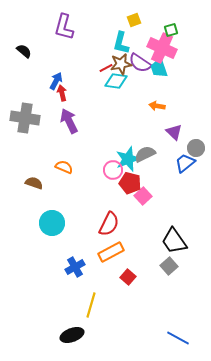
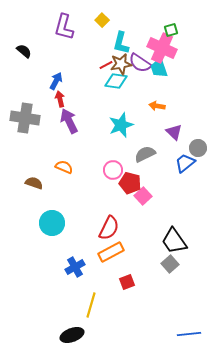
yellow square: moved 32 px left; rotated 24 degrees counterclockwise
red line: moved 3 px up
red arrow: moved 2 px left, 6 px down
gray circle: moved 2 px right
cyan star: moved 7 px left, 34 px up
red semicircle: moved 4 px down
gray square: moved 1 px right, 2 px up
red square: moved 1 px left, 5 px down; rotated 28 degrees clockwise
blue line: moved 11 px right, 4 px up; rotated 35 degrees counterclockwise
